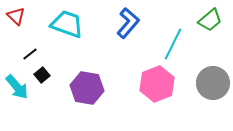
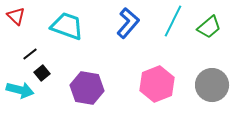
green trapezoid: moved 1 px left, 7 px down
cyan trapezoid: moved 2 px down
cyan line: moved 23 px up
black square: moved 2 px up
gray circle: moved 1 px left, 2 px down
cyan arrow: moved 3 px right, 3 px down; rotated 36 degrees counterclockwise
